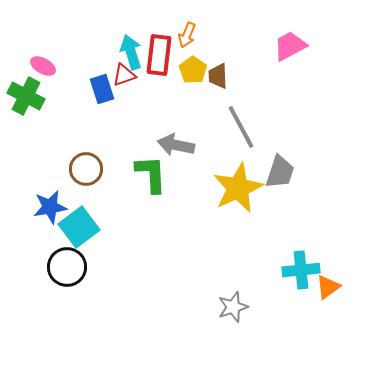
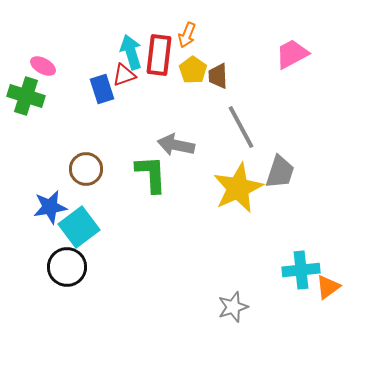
pink trapezoid: moved 2 px right, 8 px down
green cross: rotated 9 degrees counterclockwise
